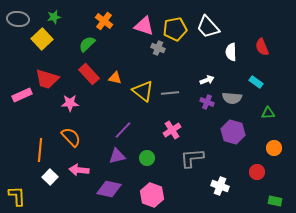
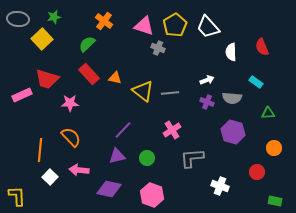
yellow pentagon: moved 4 px up; rotated 20 degrees counterclockwise
